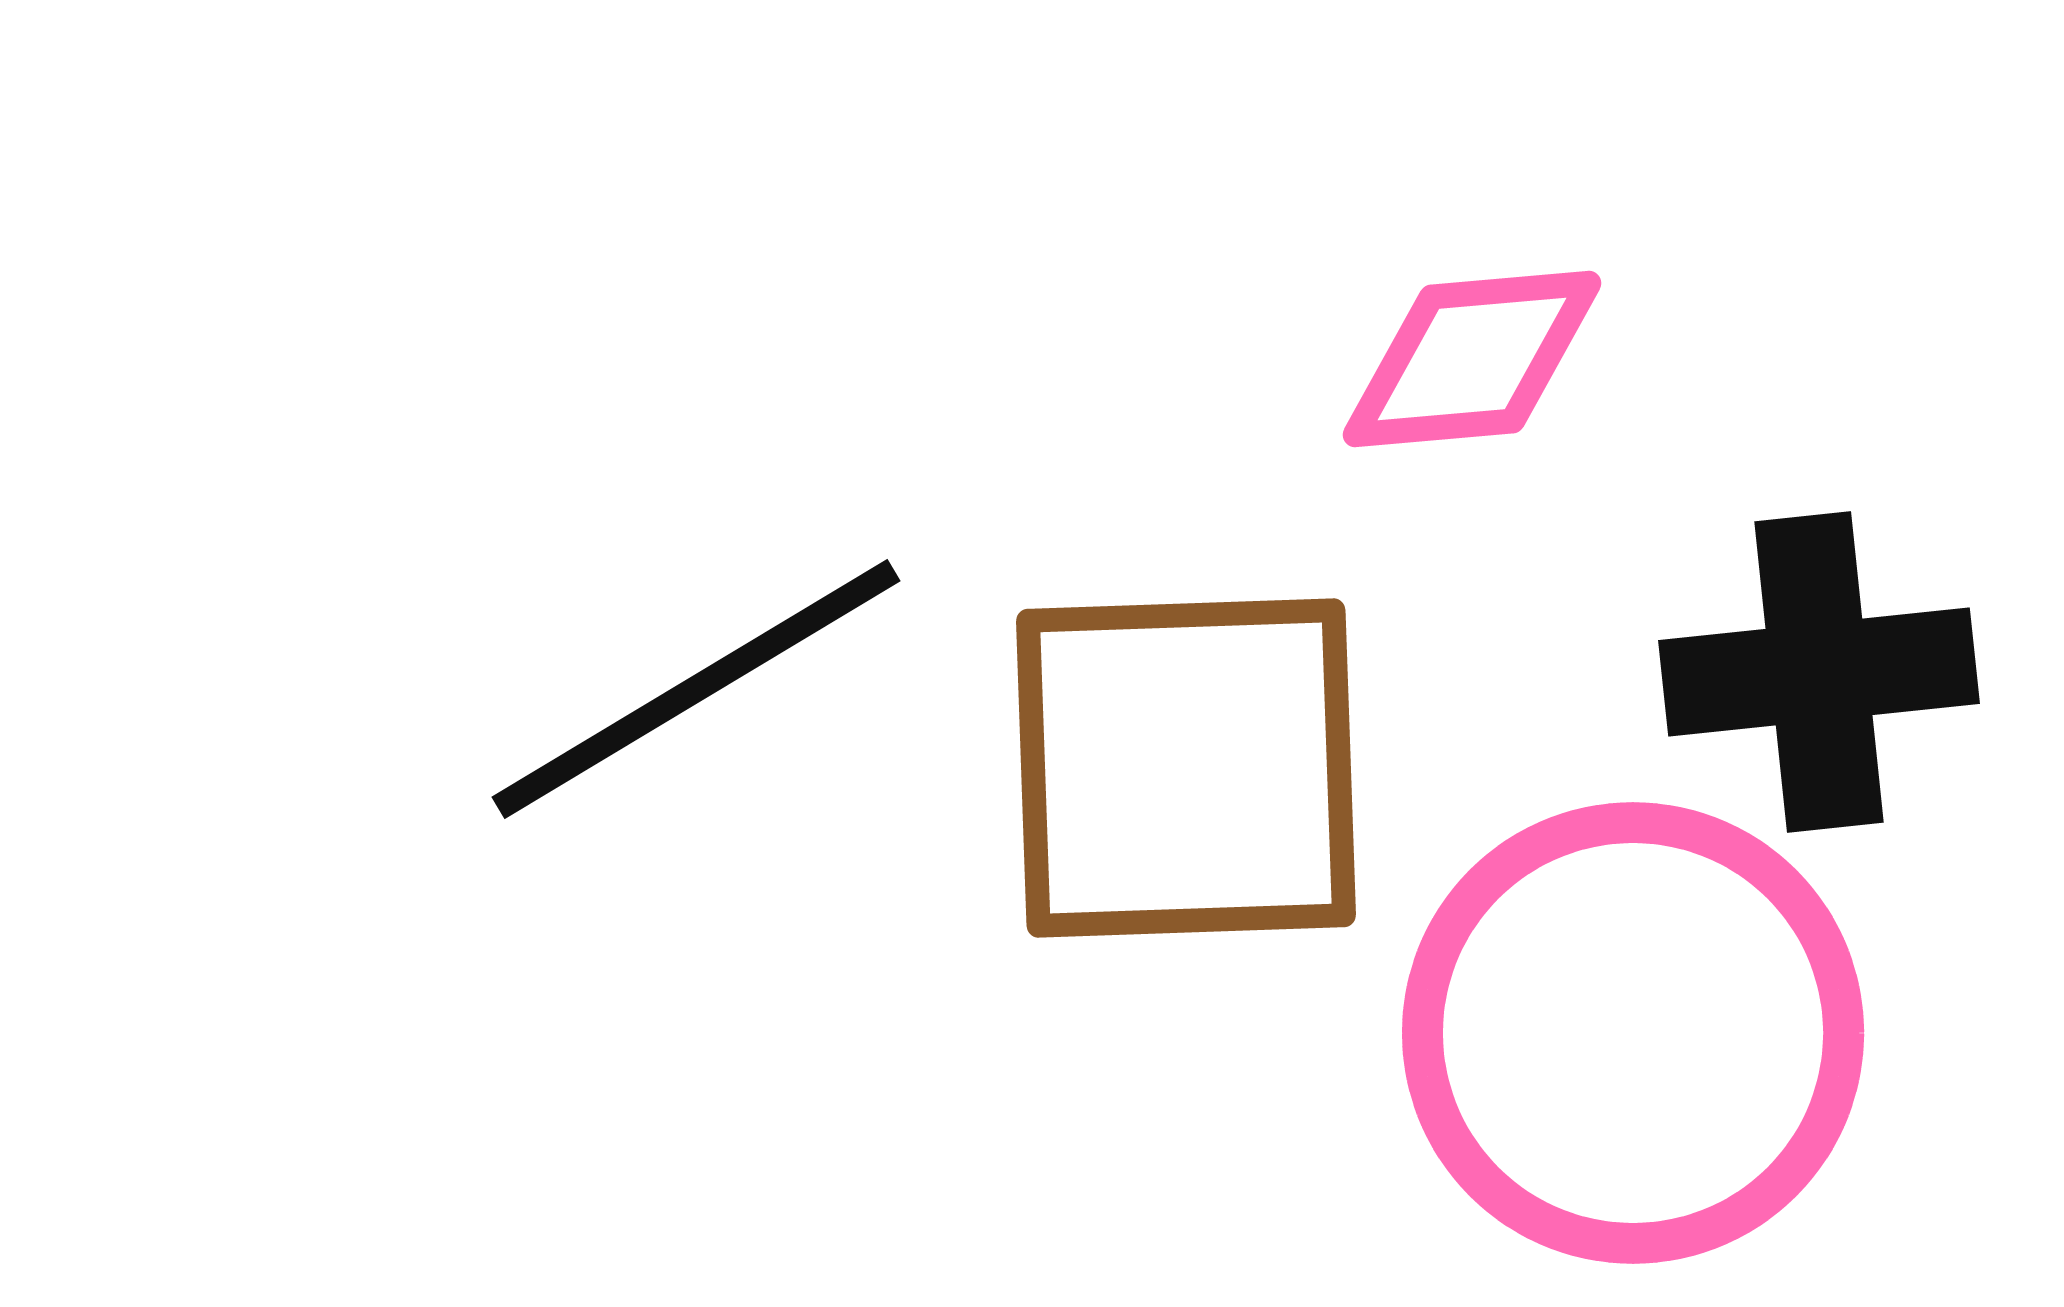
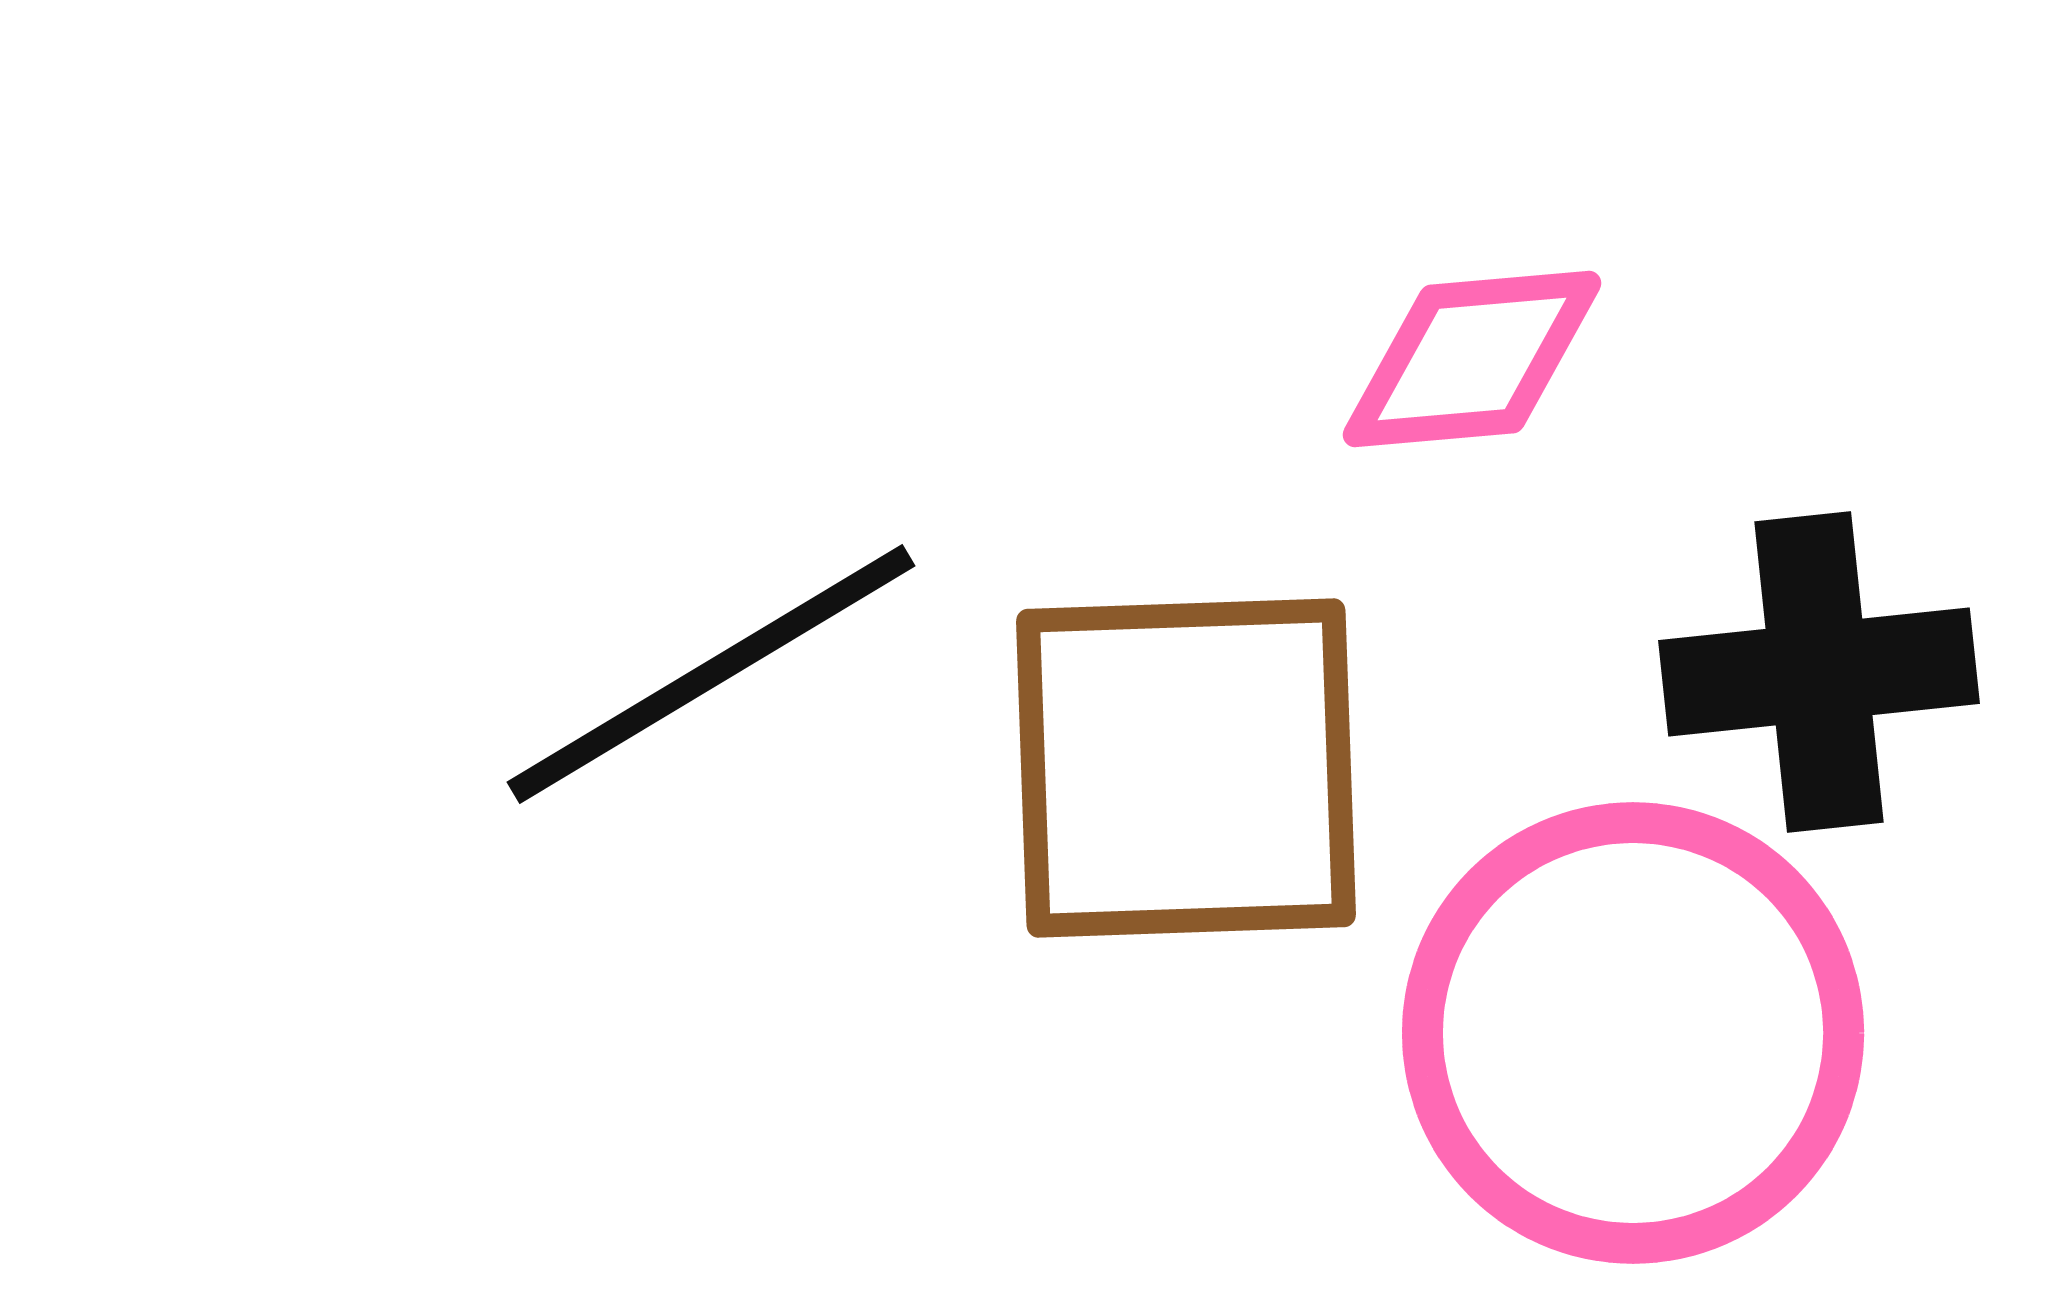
black line: moved 15 px right, 15 px up
